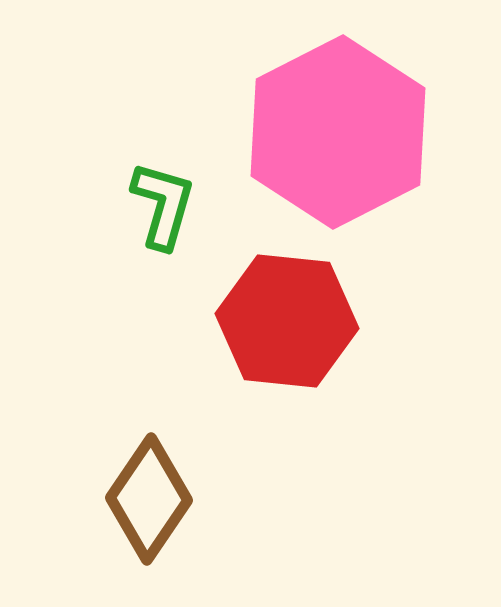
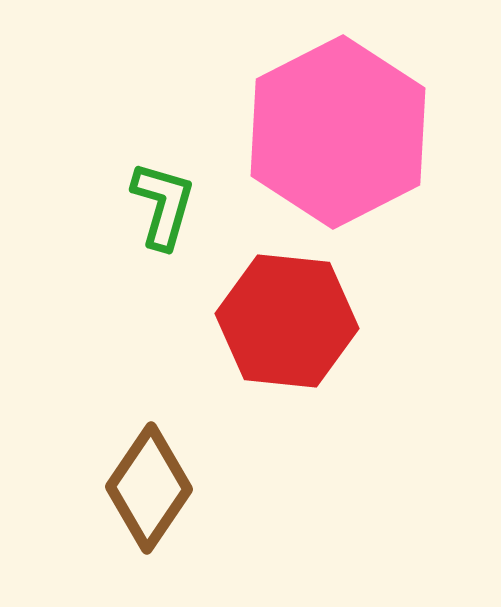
brown diamond: moved 11 px up
